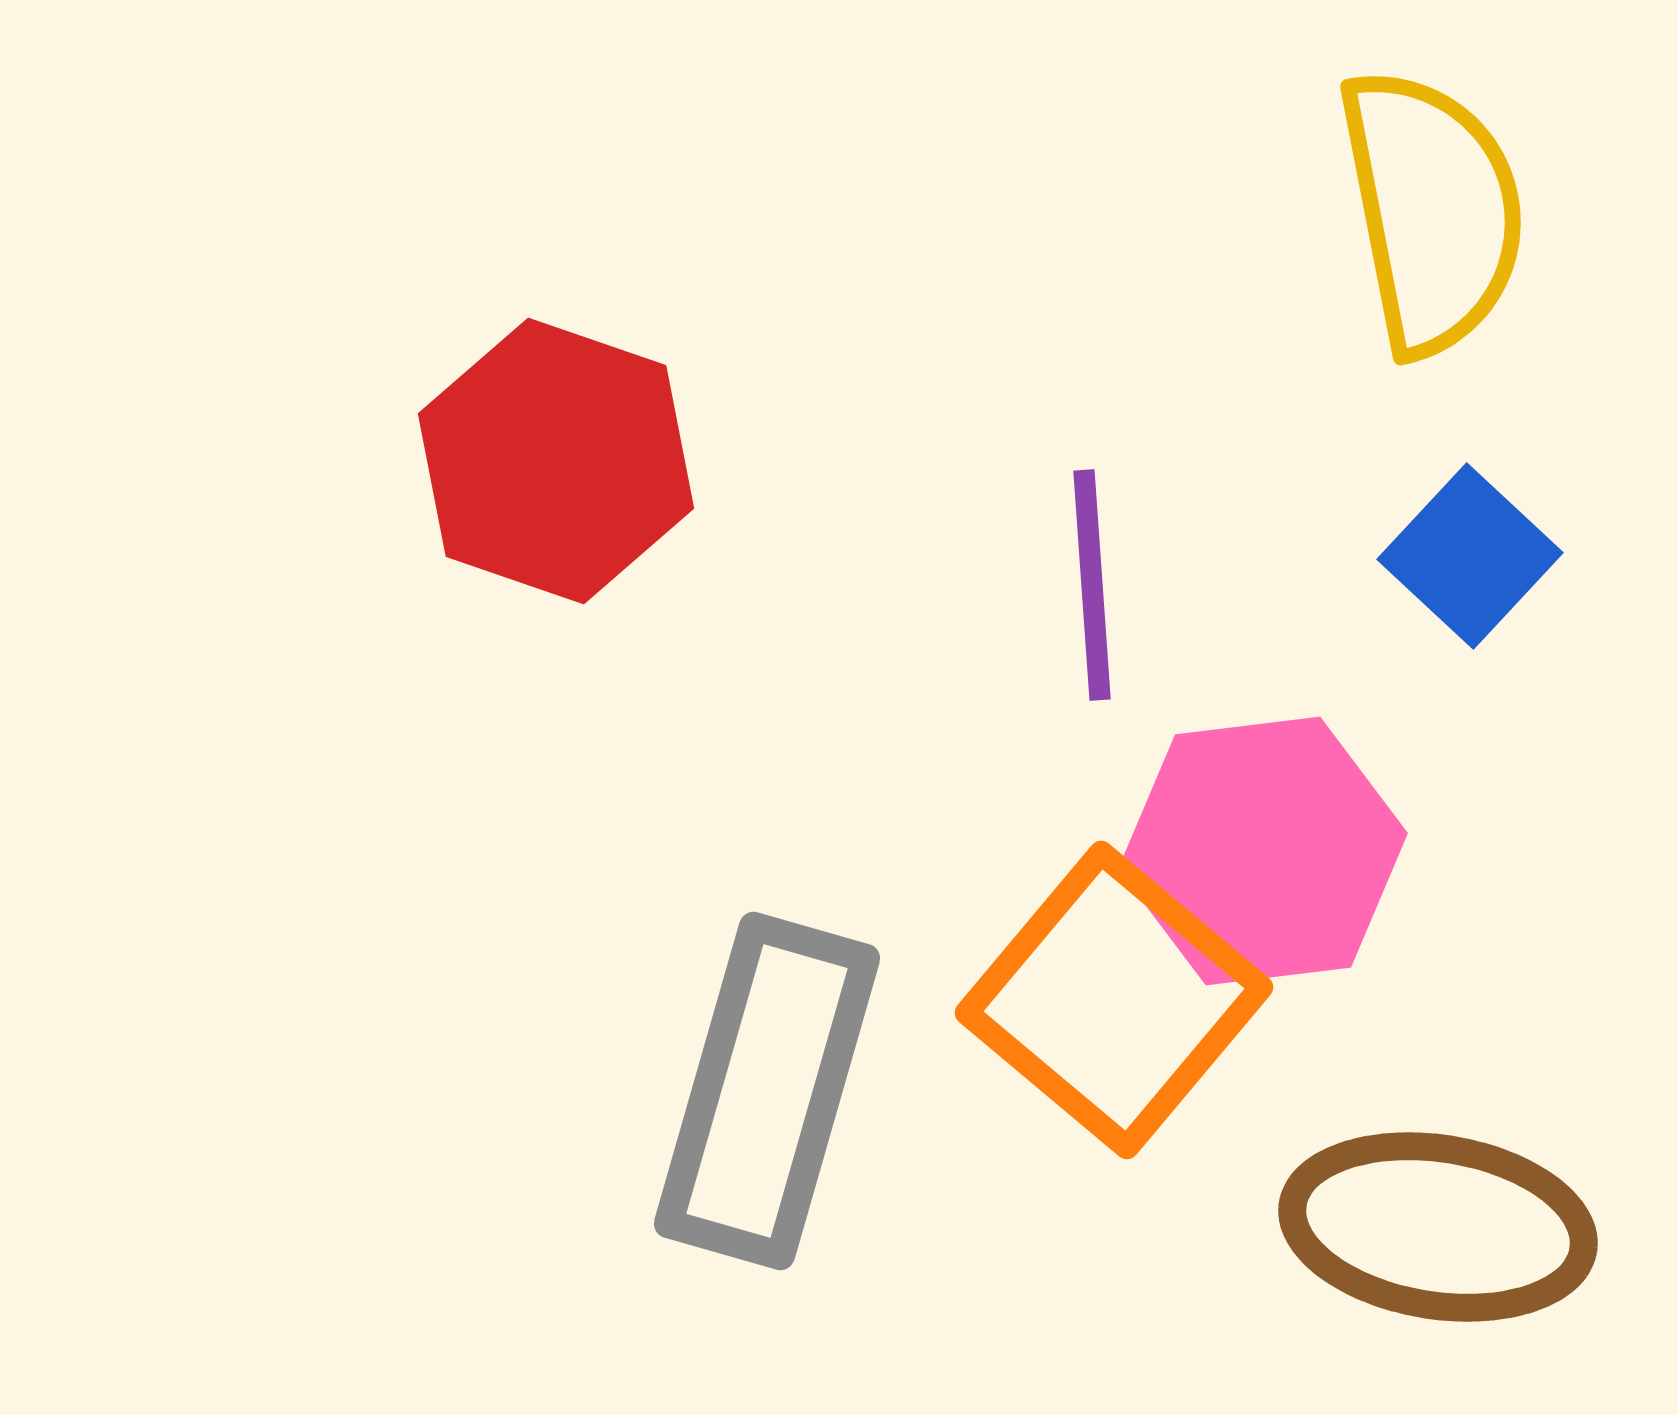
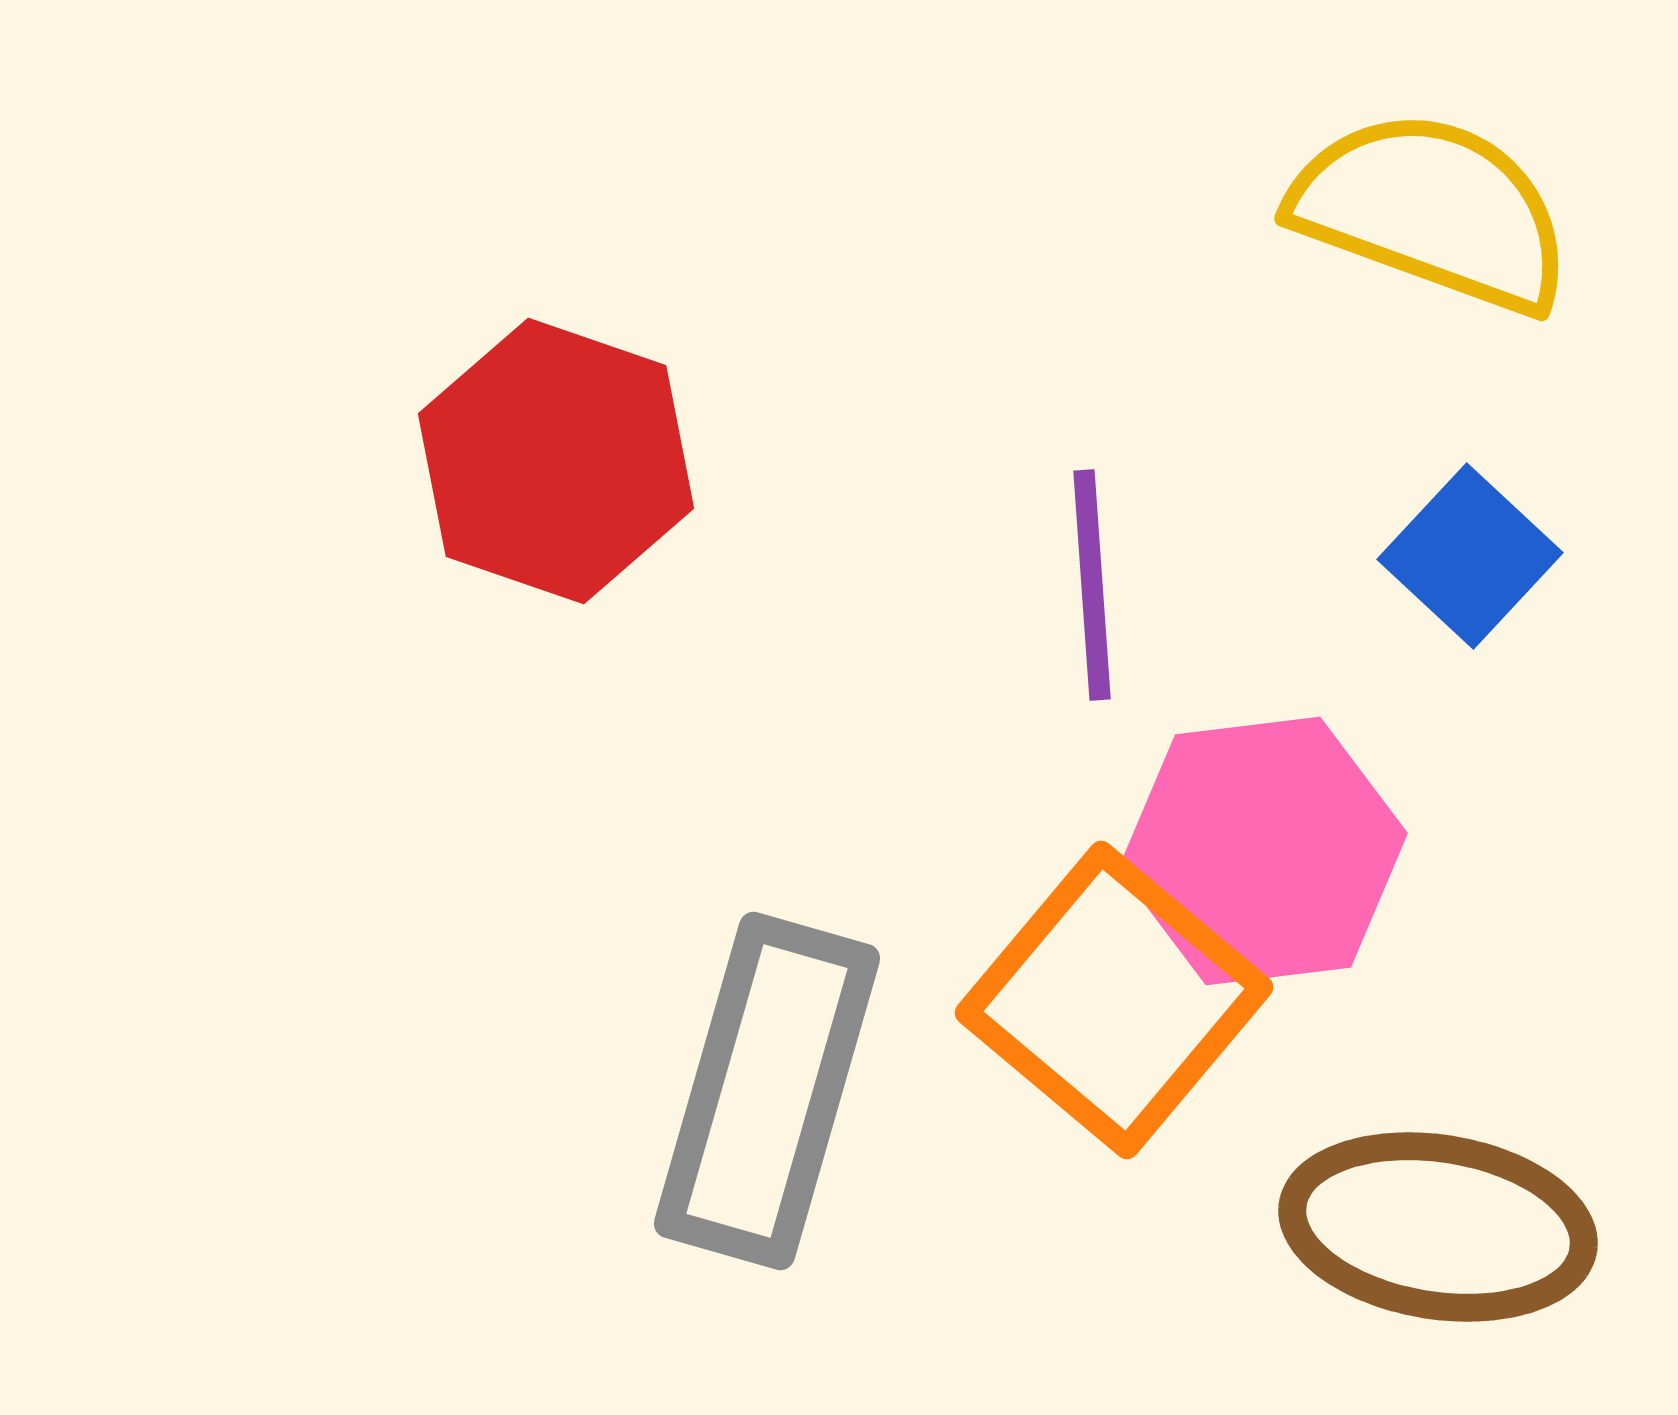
yellow semicircle: rotated 59 degrees counterclockwise
